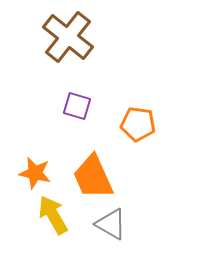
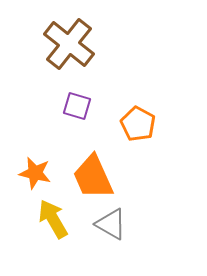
brown cross: moved 1 px right, 7 px down
orange pentagon: rotated 20 degrees clockwise
yellow arrow: moved 4 px down
